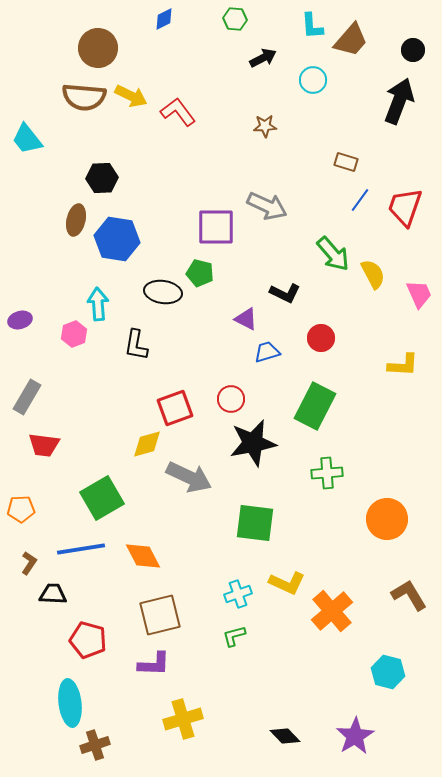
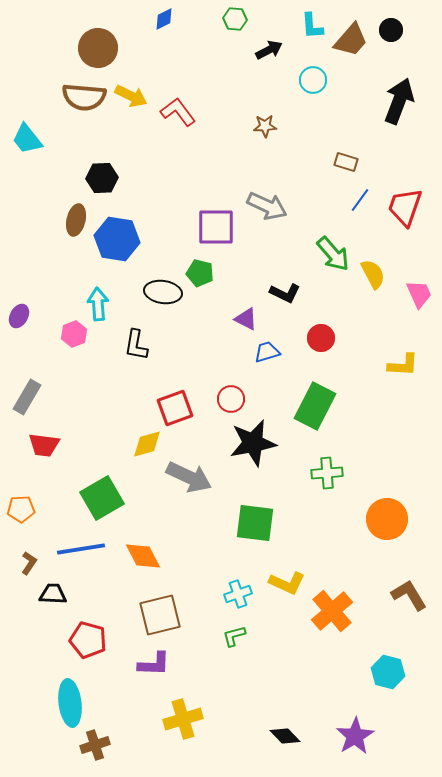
black circle at (413, 50): moved 22 px left, 20 px up
black arrow at (263, 58): moved 6 px right, 8 px up
purple ellipse at (20, 320): moved 1 px left, 4 px up; rotated 45 degrees counterclockwise
